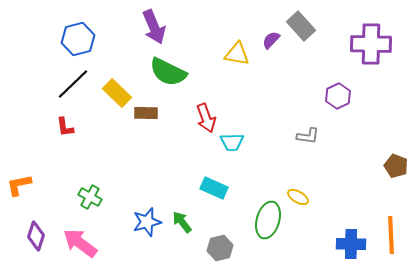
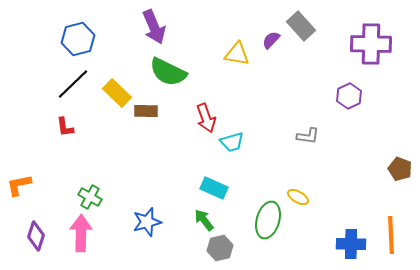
purple hexagon: moved 11 px right
brown rectangle: moved 2 px up
cyan trapezoid: rotated 15 degrees counterclockwise
brown pentagon: moved 4 px right, 3 px down
green arrow: moved 22 px right, 2 px up
pink arrow: moved 1 px right, 10 px up; rotated 54 degrees clockwise
